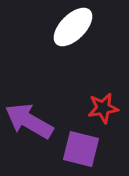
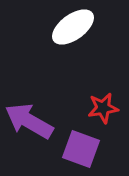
white ellipse: rotated 9 degrees clockwise
purple square: rotated 6 degrees clockwise
